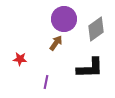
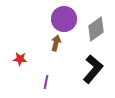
brown arrow: rotated 21 degrees counterclockwise
black L-shape: moved 3 px right, 1 px down; rotated 48 degrees counterclockwise
